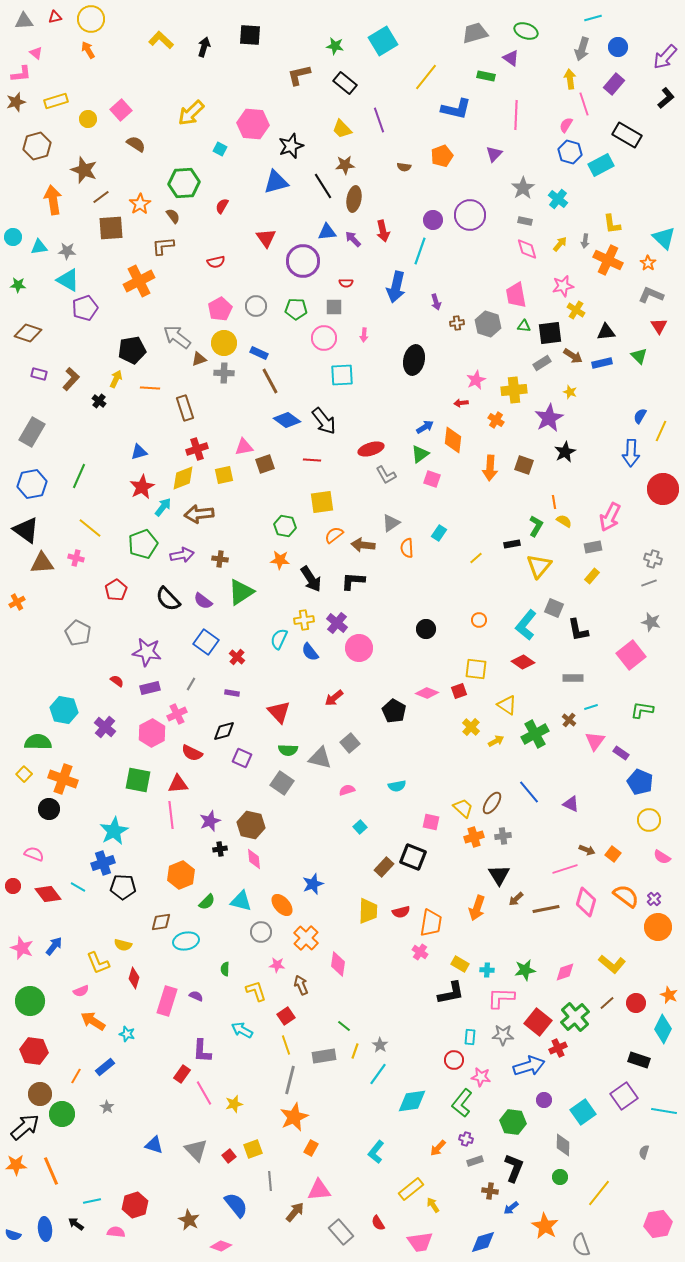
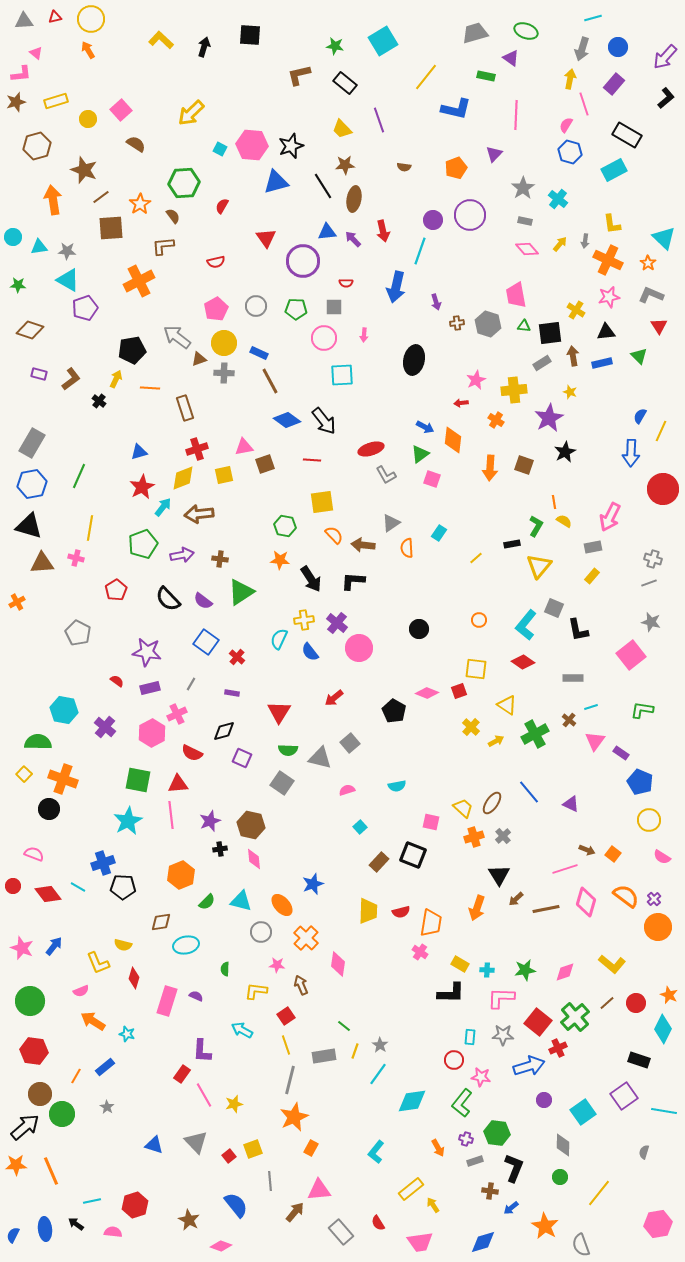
yellow arrow at (570, 79): rotated 18 degrees clockwise
pink hexagon at (253, 124): moved 1 px left, 21 px down
orange pentagon at (442, 156): moved 14 px right, 12 px down
cyan rectangle at (601, 165): moved 13 px right, 5 px down
pink diamond at (527, 249): rotated 25 degrees counterclockwise
pink star at (563, 286): moved 46 px right, 11 px down
pink pentagon at (220, 309): moved 4 px left
brown diamond at (28, 333): moved 2 px right, 3 px up
brown arrow at (573, 356): rotated 132 degrees counterclockwise
brown L-shape at (71, 379): rotated 10 degrees clockwise
blue arrow at (425, 427): rotated 60 degrees clockwise
gray rectangle at (32, 432): moved 11 px down
yellow line at (90, 528): rotated 60 degrees clockwise
black triangle at (26, 530): moved 3 px right, 4 px up; rotated 20 degrees counterclockwise
orange semicircle at (334, 535): rotated 84 degrees clockwise
black circle at (426, 629): moved 7 px left
red triangle at (279, 712): rotated 15 degrees clockwise
cyan star at (114, 831): moved 14 px right, 10 px up
gray cross at (503, 836): rotated 35 degrees counterclockwise
black square at (413, 857): moved 2 px up
brown rectangle at (384, 867): moved 5 px left, 5 px up
cyan ellipse at (186, 941): moved 4 px down
yellow L-shape at (256, 991): rotated 65 degrees counterclockwise
black L-shape at (451, 993): rotated 12 degrees clockwise
pink line at (204, 1093): moved 2 px down
green hexagon at (513, 1122): moved 16 px left, 11 px down
orange arrow at (438, 1148): rotated 72 degrees counterclockwise
gray triangle at (196, 1150): moved 8 px up
pink semicircle at (116, 1232): moved 3 px left
blue semicircle at (13, 1235): rotated 98 degrees clockwise
